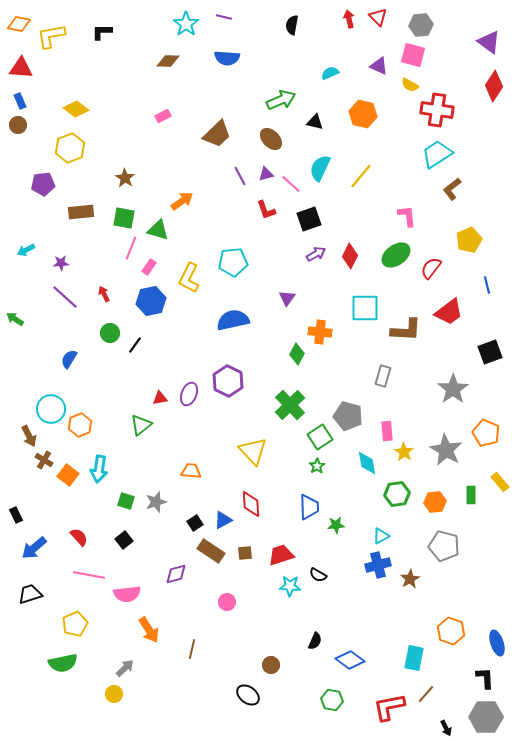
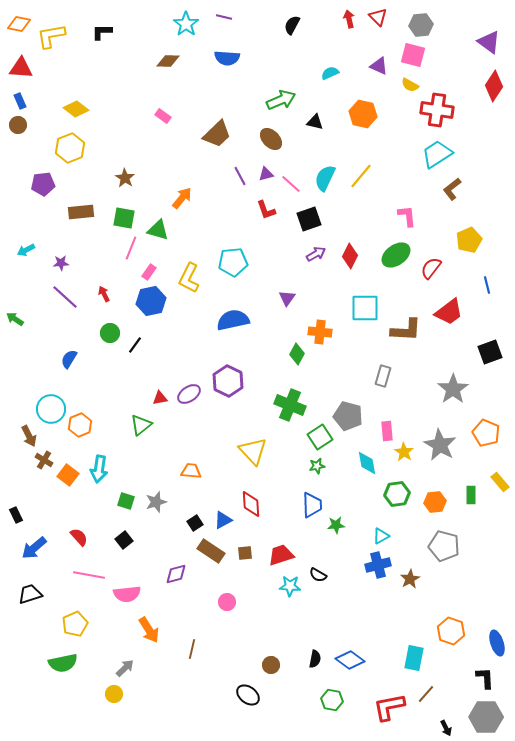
black semicircle at (292, 25): rotated 18 degrees clockwise
pink rectangle at (163, 116): rotated 63 degrees clockwise
cyan semicircle at (320, 168): moved 5 px right, 10 px down
orange arrow at (182, 201): moved 3 px up; rotated 15 degrees counterclockwise
pink rectangle at (149, 267): moved 5 px down
purple ellipse at (189, 394): rotated 35 degrees clockwise
green cross at (290, 405): rotated 24 degrees counterclockwise
gray star at (446, 450): moved 6 px left, 5 px up
green star at (317, 466): rotated 21 degrees clockwise
blue trapezoid at (309, 507): moved 3 px right, 2 px up
black semicircle at (315, 641): moved 18 px down; rotated 12 degrees counterclockwise
